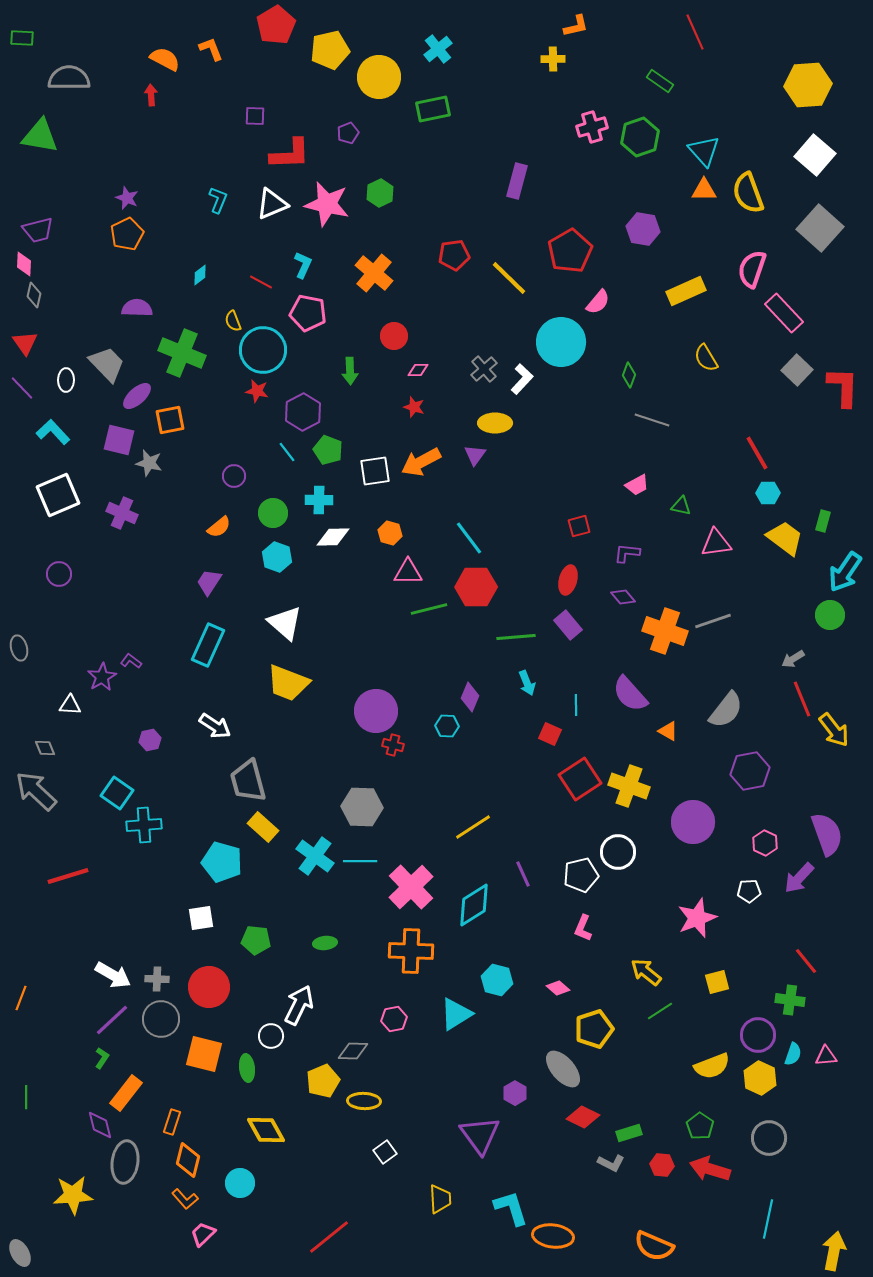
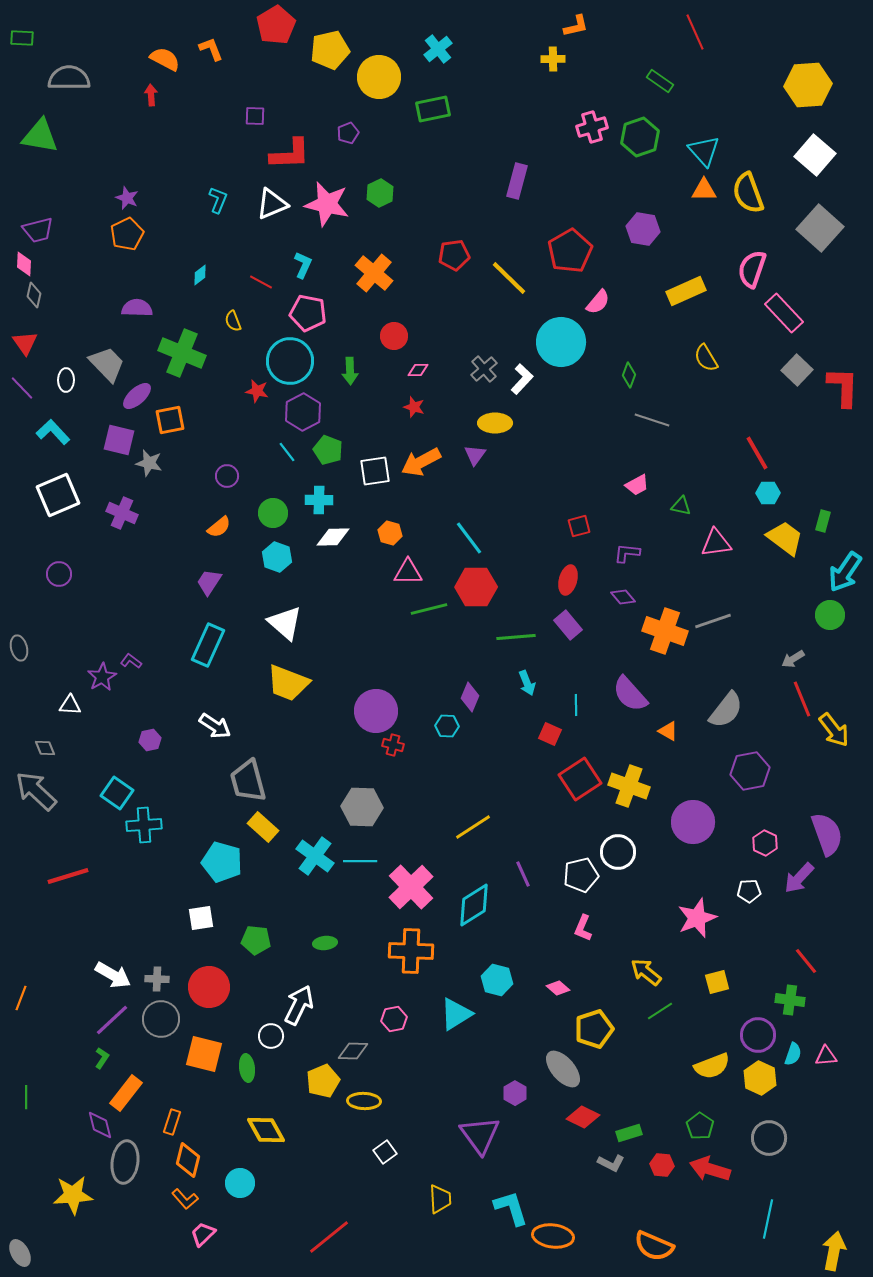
cyan circle at (263, 350): moved 27 px right, 11 px down
purple circle at (234, 476): moved 7 px left
